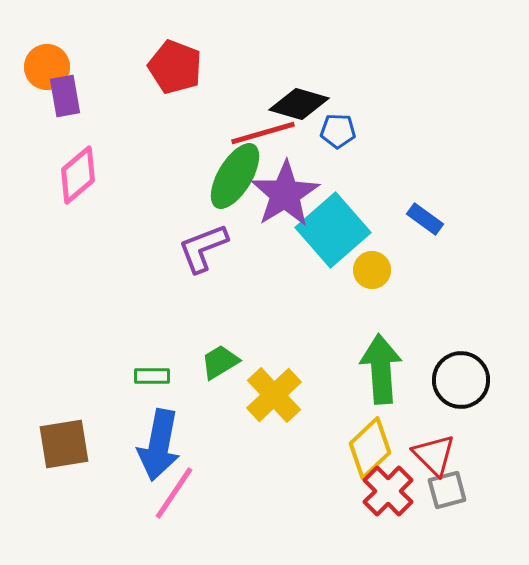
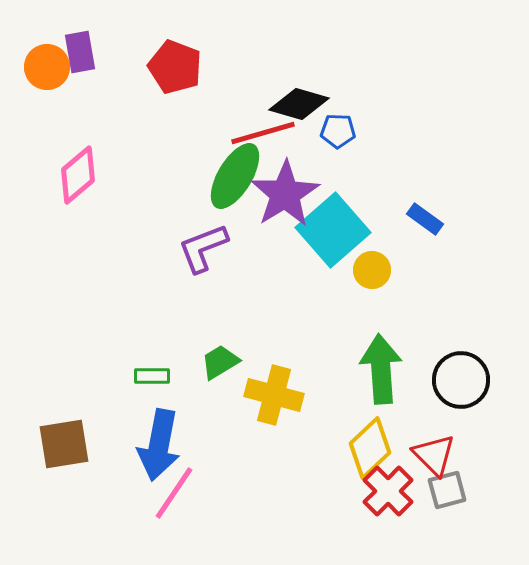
purple rectangle: moved 15 px right, 44 px up
yellow cross: rotated 32 degrees counterclockwise
